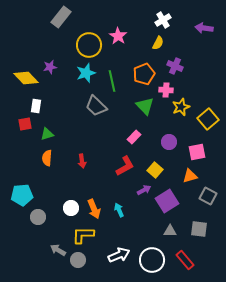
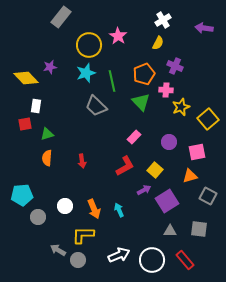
green triangle at (145, 106): moved 4 px left, 4 px up
white circle at (71, 208): moved 6 px left, 2 px up
